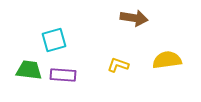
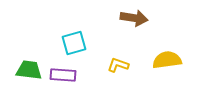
cyan square: moved 20 px right, 3 px down
